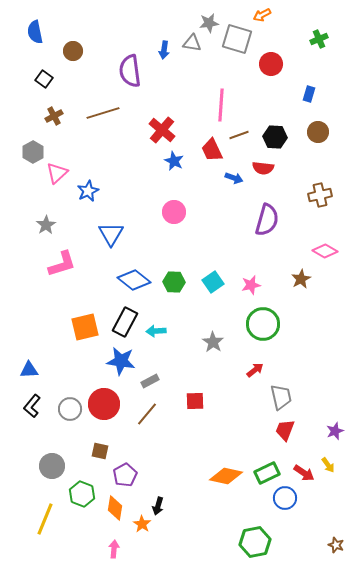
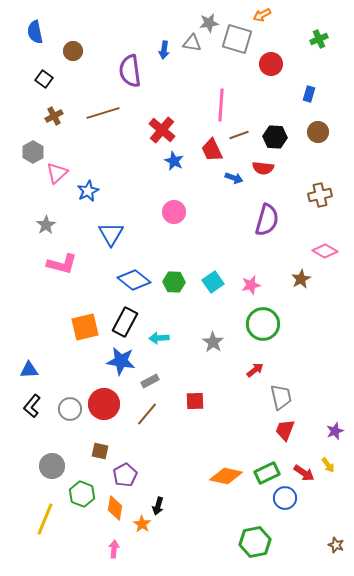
pink L-shape at (62, 264): rotated 32 degrees clockwise
cyan arrow at (156, 331): moved 3 px right, 7 px down
